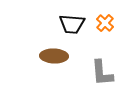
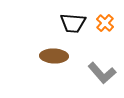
black trapezoid: moved 1 px right, 1 px up
gray L-shape: rotated 36 degrees counterclockwise
